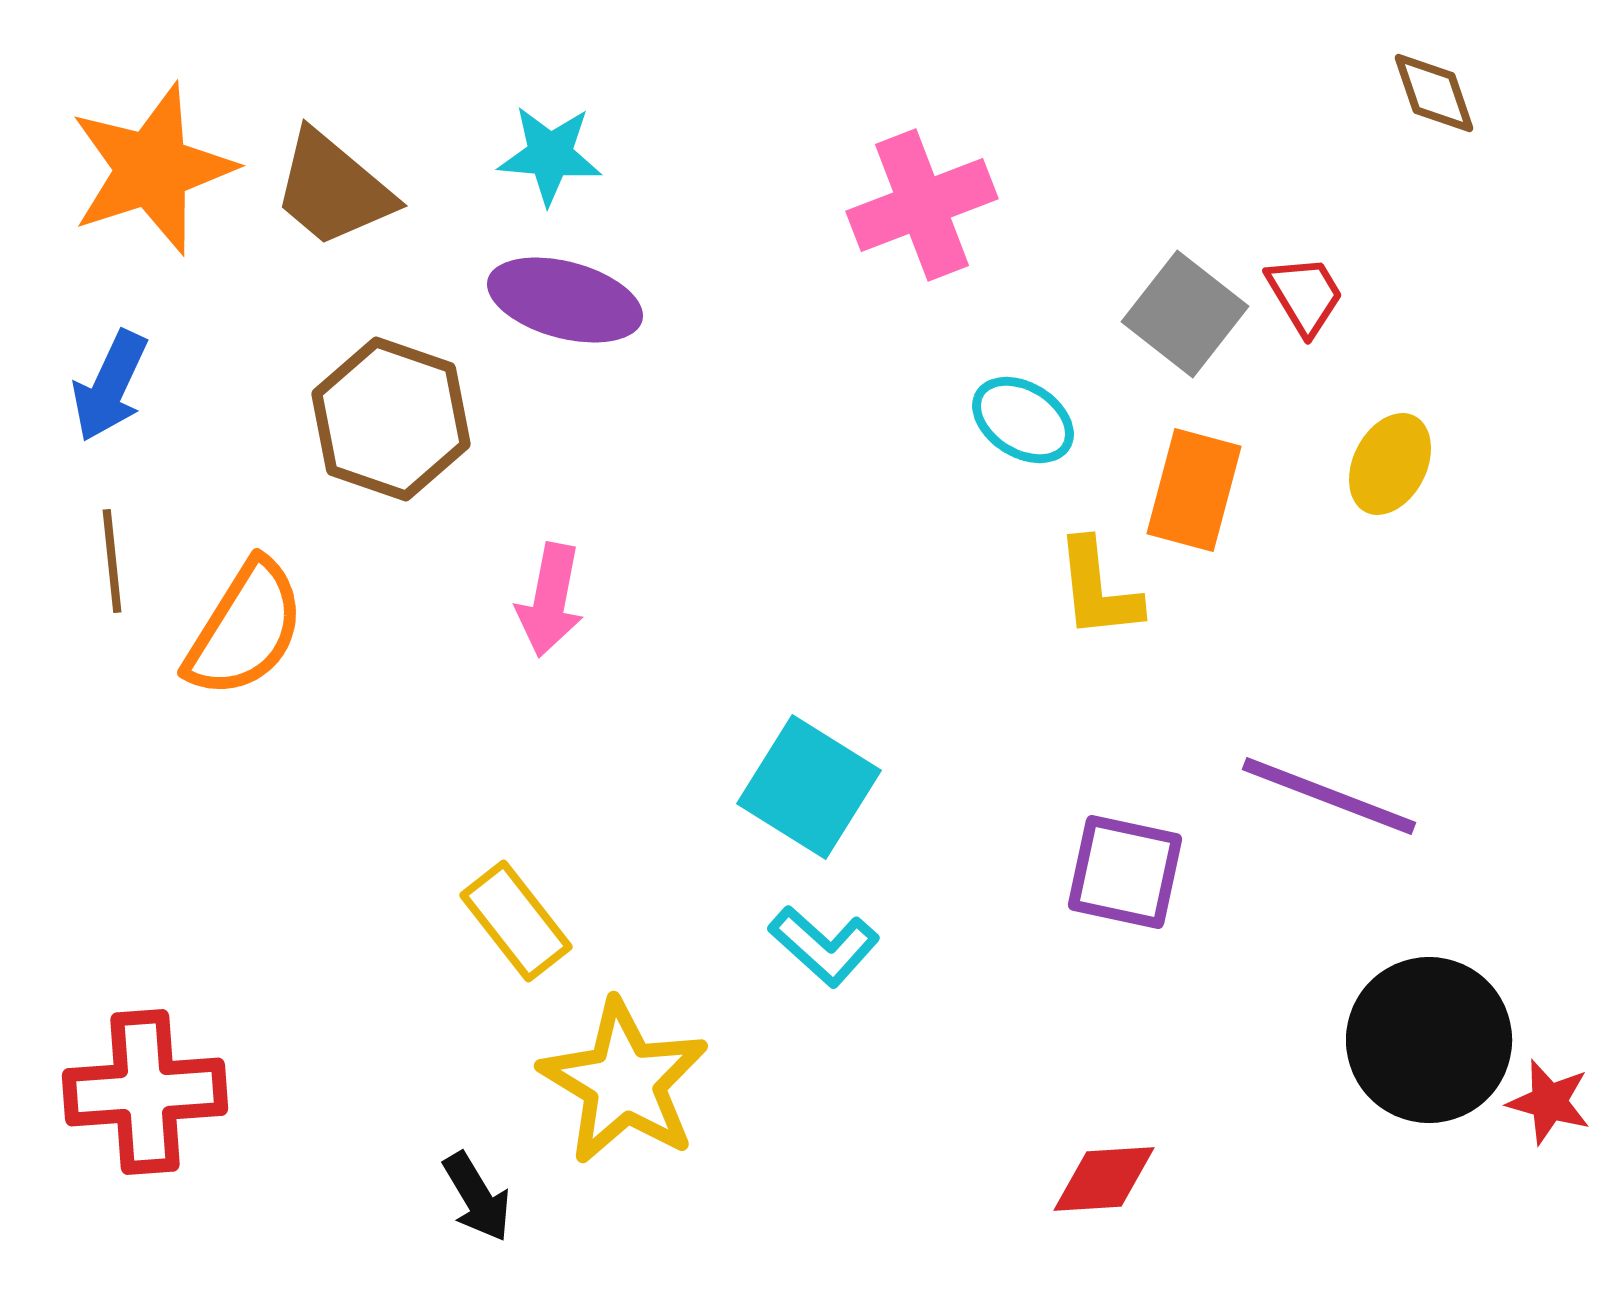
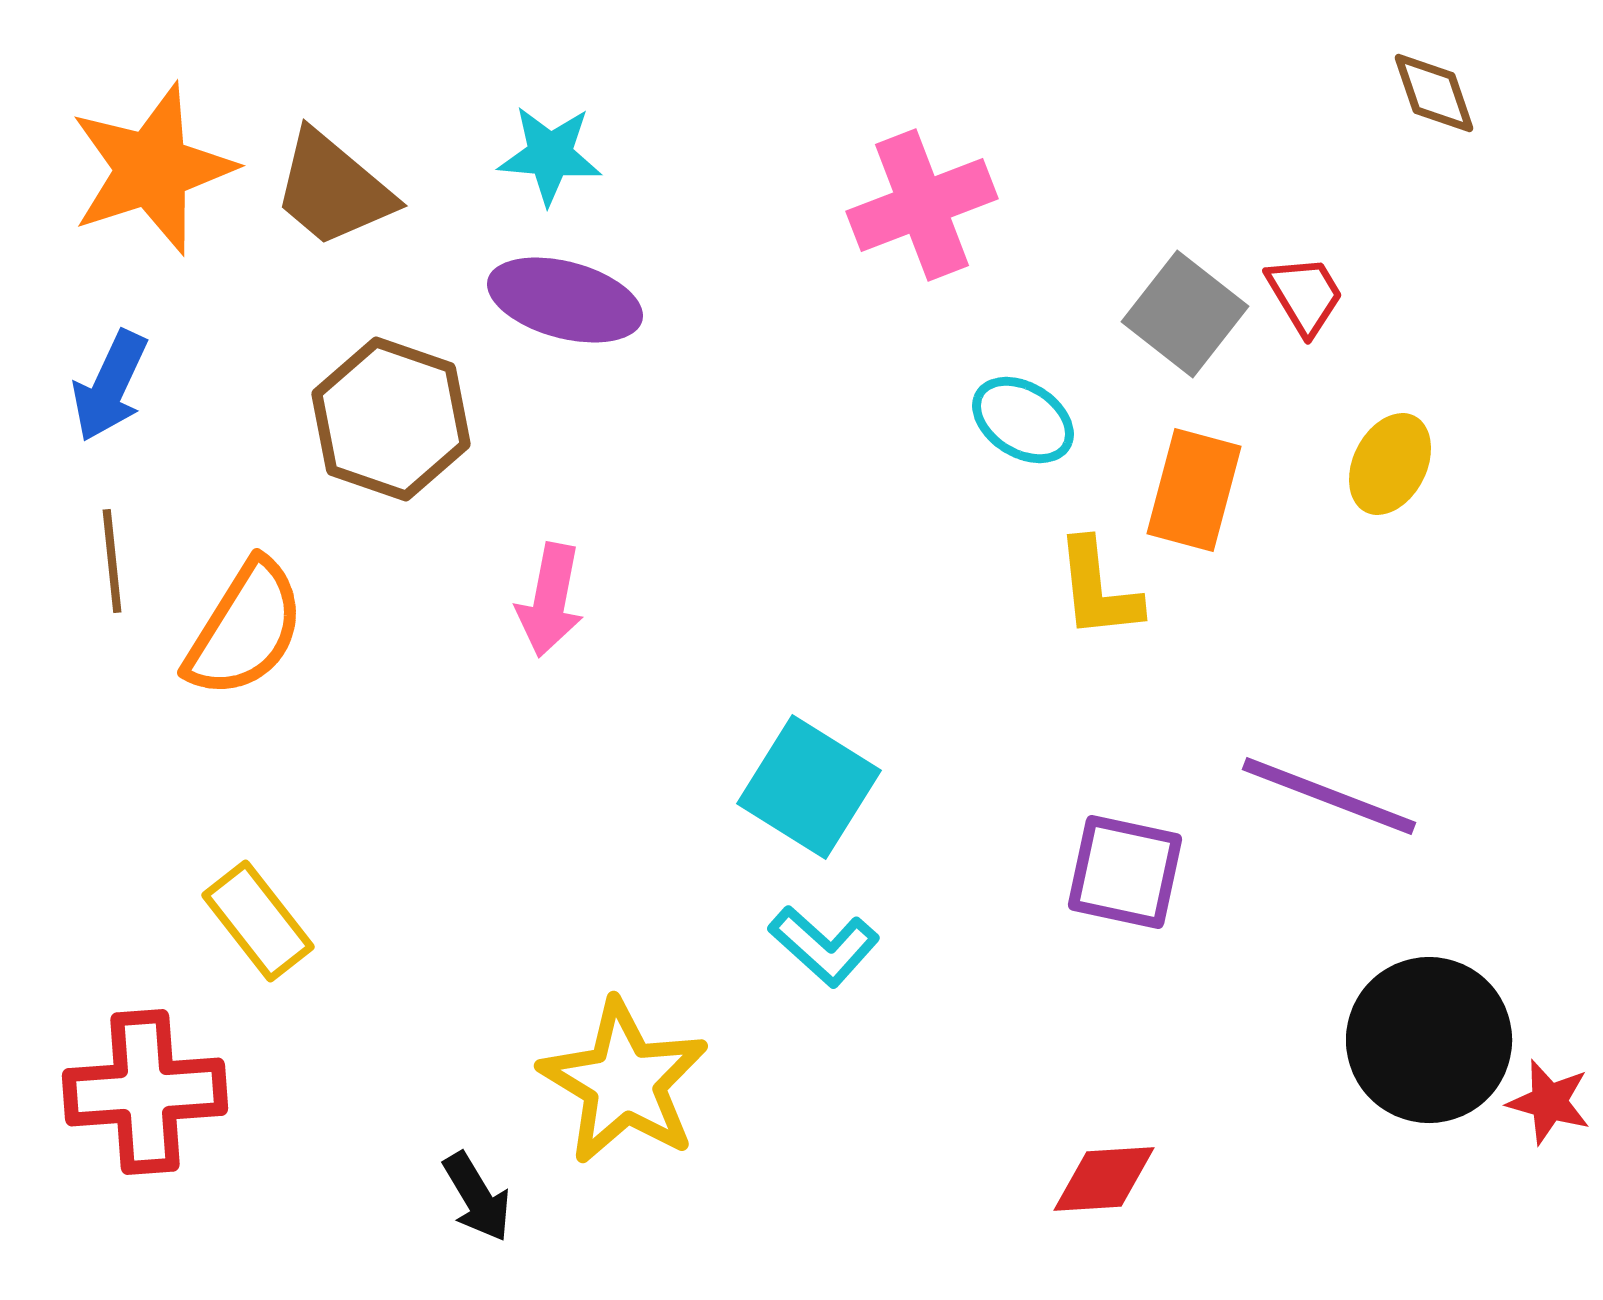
yellow rectangle: moved 258 px left
